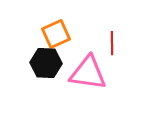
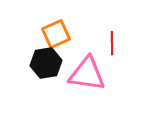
black hexagon: rotated 12 degrees counterclockwise
pink triangle: moved 1 px left, 1 px down
